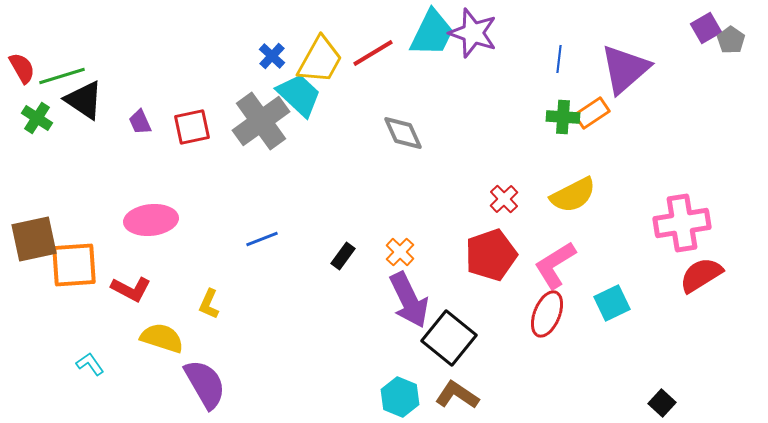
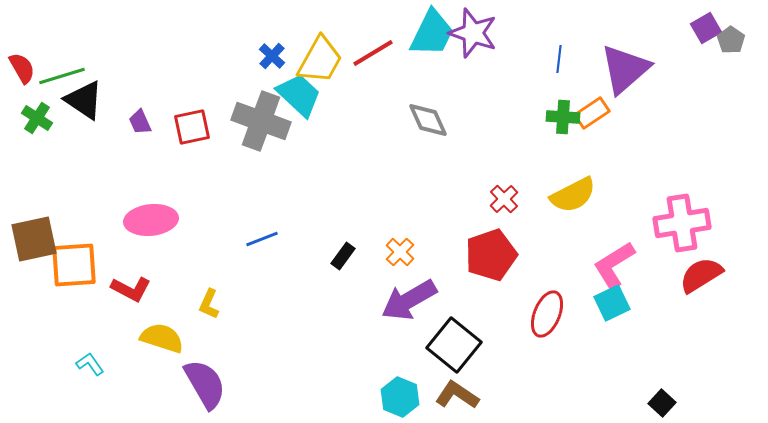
gray cross at (261, 121): rotated 34 degrees counterclockwise
gray diamond at (403, 133): moved 25 px right, 13 px up
pink L-shape at (555, 265): moved 59 px right
purple arrow at (409, 300): rotated 86 degrees clockwise
black square at (449, 338): moved 5 px right, 7 px down
